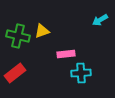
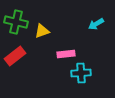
cyan arrow: moved 4 px left, 4 px down
green cross: moved 2 px left, 14 px up
red rectangle: moved 17 px up
